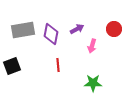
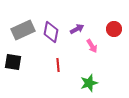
gray rectangle: rotated 15 degrees counterclockwise
purple diamond: moved 2 px up
pink arrow: rotated 48 degrees counterclockwise
black square: moved 1 px right, 4 px up; rotated 30 degrees clockwise
green star: moved 4 px left; rotated 18 degrees counterclockwise
